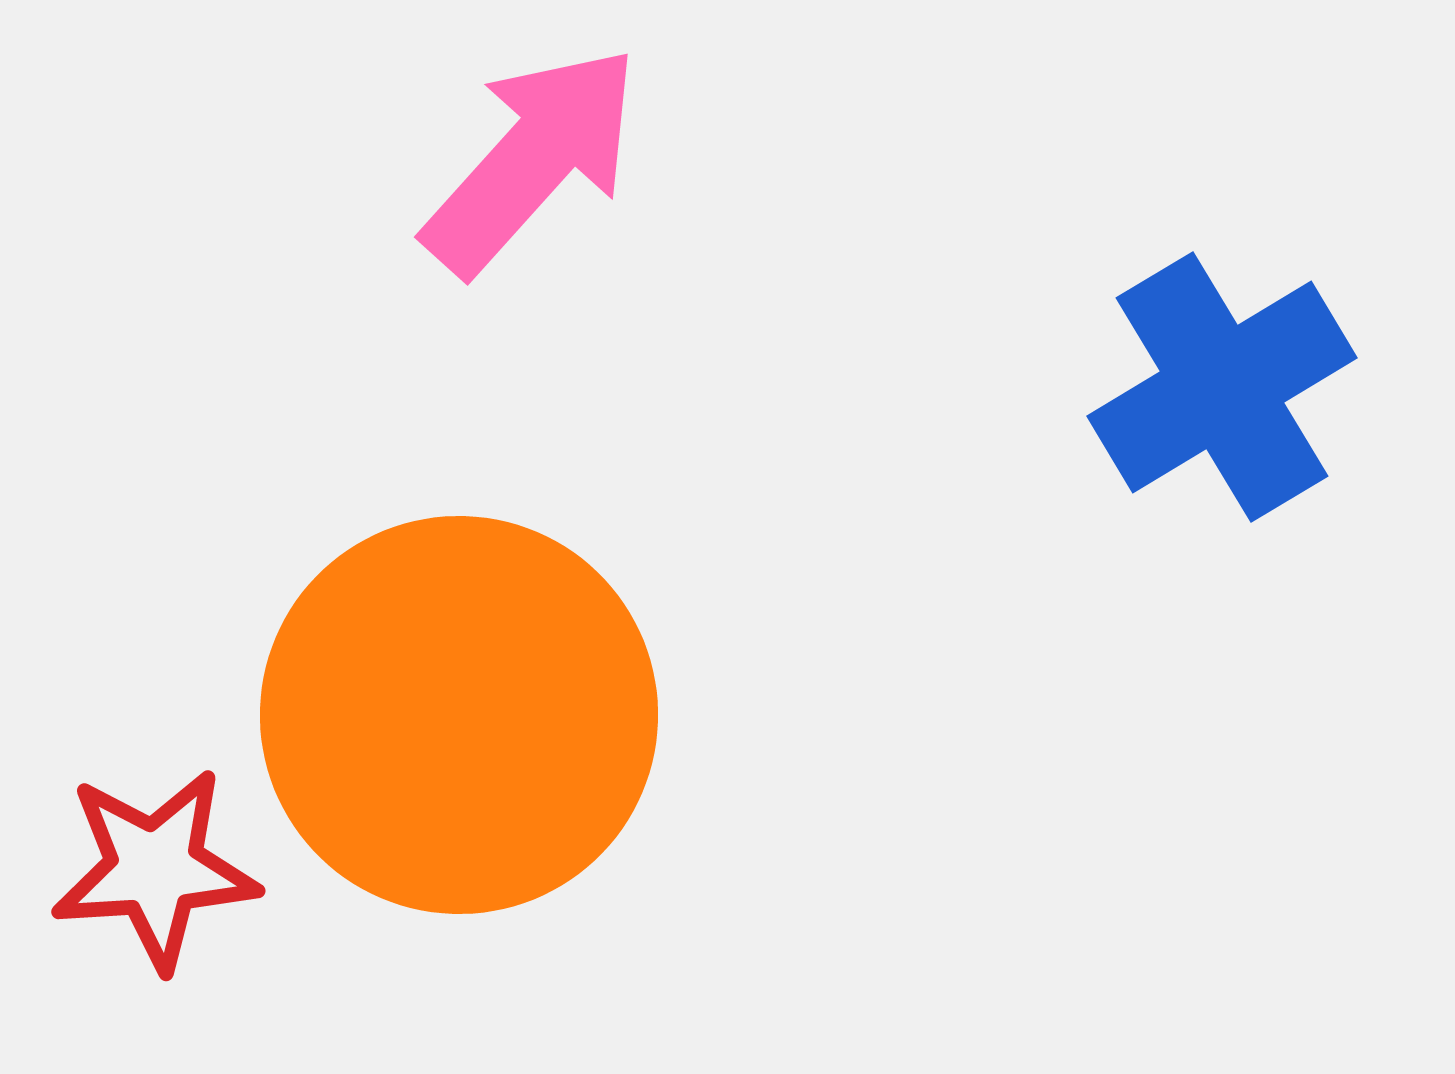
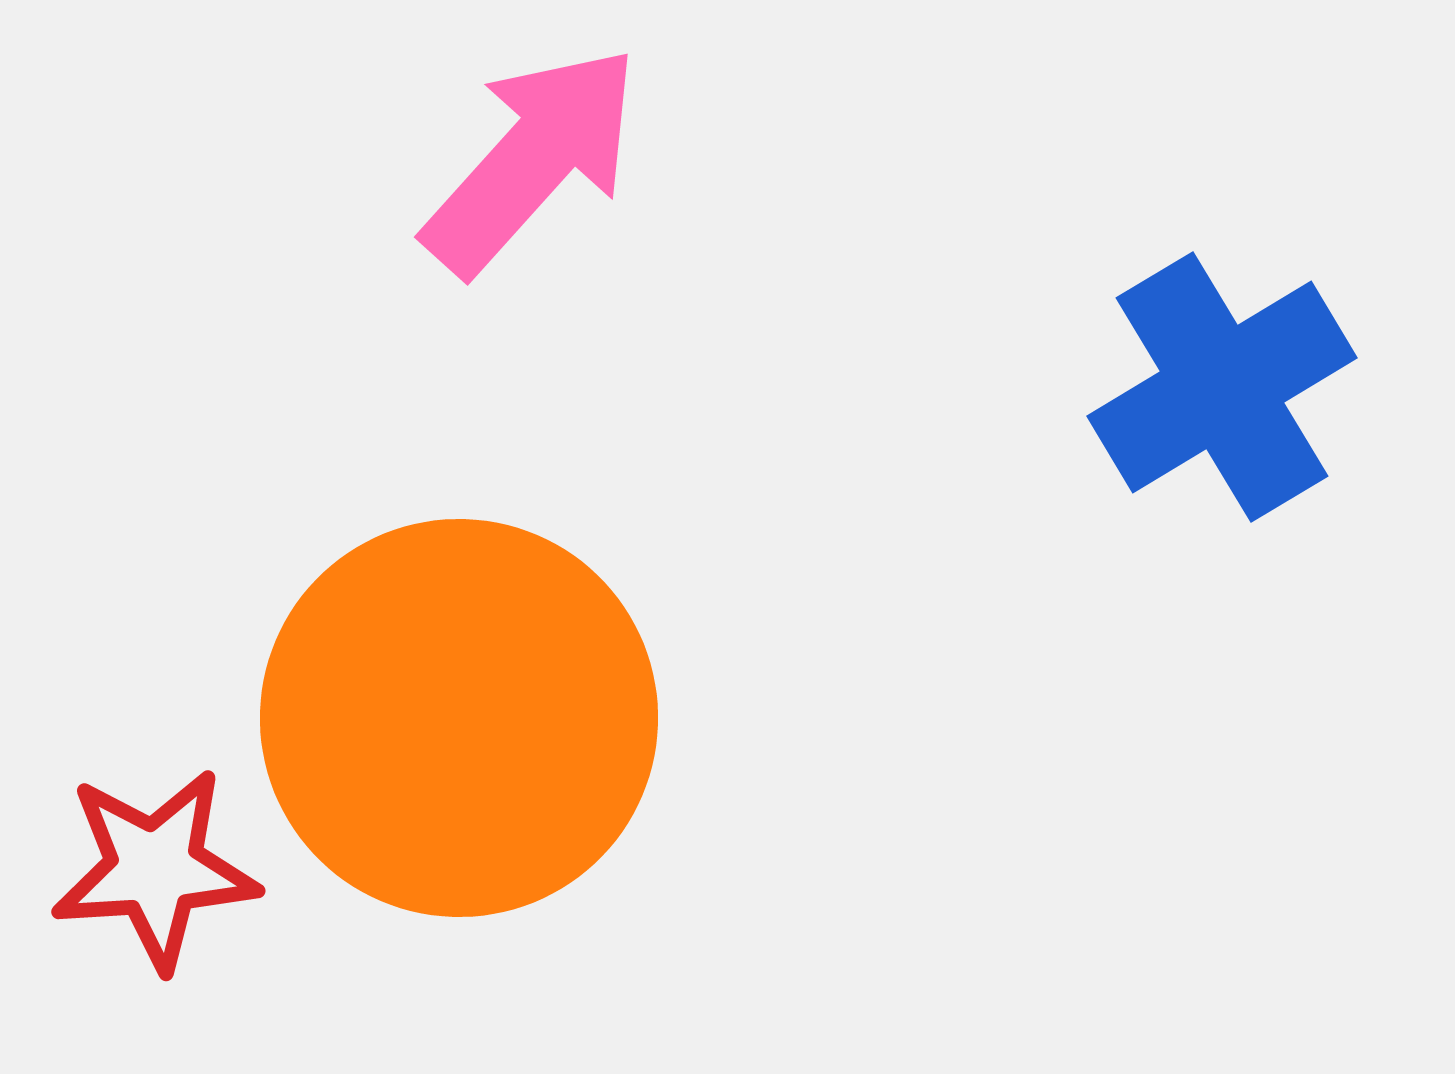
orange circle: moved 3 px down
